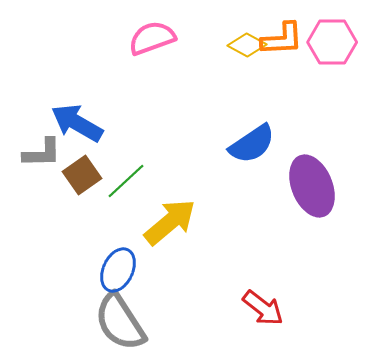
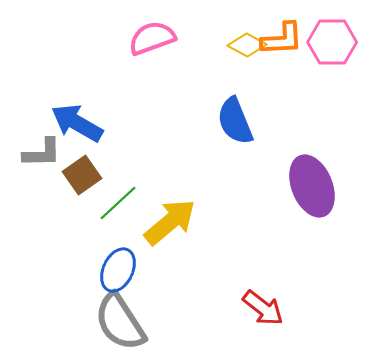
blue semicircle: moved 17 px left, 23 px up; rotated 102 degrees clockwise
green line: moved 8 px left, 22 px down
